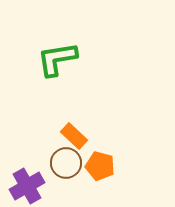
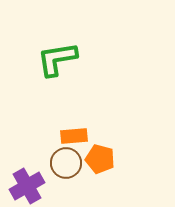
orange rectangle: rotated 48 degrees counterclockwise
orange pentagon: moved 7 px up
